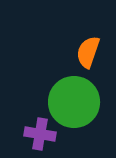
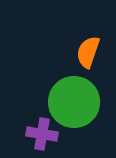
purple cross: moved 2 px right
